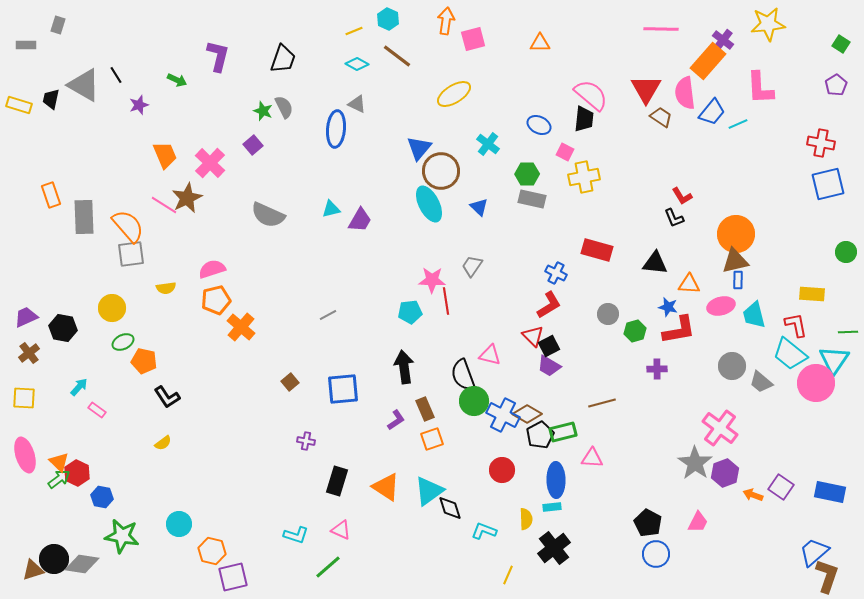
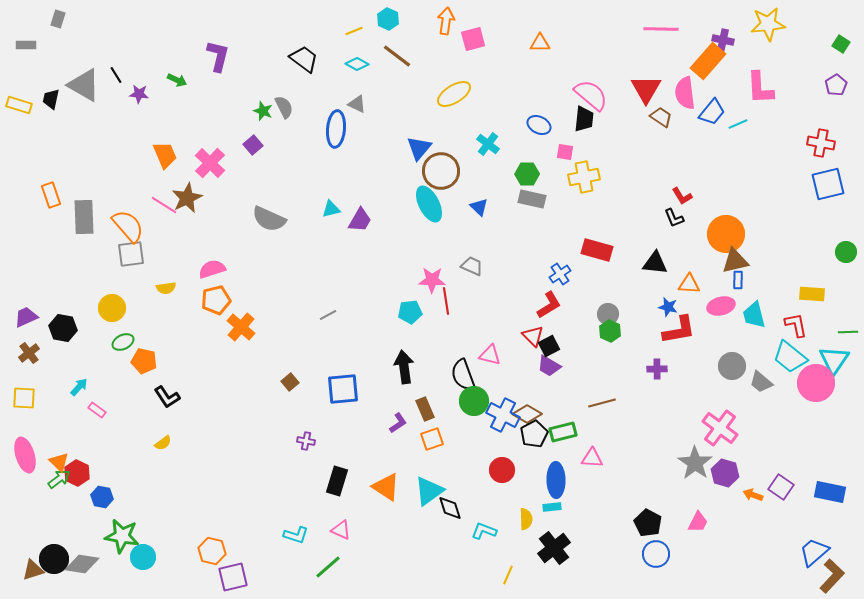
gray rectangle at (58, 25): moved 6 px up
purple cross at (723, 40): rotated 25 degrees counterclockwise
black trapezoid at (283, 59): moved 21 px right; rotated 72 degrees counterclockwise
purple star at (139, 105): moved 11 px up; rotated 24 degrees clockwise
pink square at (565, 152): rotated 18 degrees counterclockwise
gray semicircle at (268, 215): moved 1 px right, 4 px down
orange circle at (736, 234): moved 10 px left
gray trapezoid at (472, 266): rotated 80 degrees clockwise
blue cross at (556, 273): moved 4 px right, 1 px down; rotated 30 degrees clockwise
green hexagon at (635, 331): moved 25 px left; rotated 20 degrees counterclockwise
cyan trapezoid at (790, 354): moved 3 px down
purple L-shape at (396, 420): moved 2 px right, 3 px down
black pentagon at (540, 435): moved 6 px left, 1 px up
purple hexagon at (725, 473): rotated 24 degrees counterclockwise
cyan circle at (179, 524): moved 36 px left, 33 px down
brown L-shape at (827, 576): moved 5 px right; rotated 24 degrees clockwise
